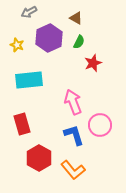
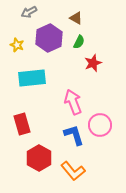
cyan rectangle: moved 3 px right, 2 px up
orange L-shape: moved 1 px down
